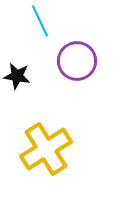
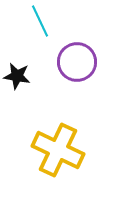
purple circle: moved 1 px down
yellow cross: moved 12 px right, 1 px down; rotated 33 degrees counterclockwise
